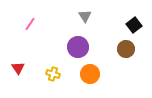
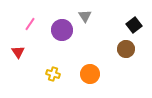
purple circle: moved 16 px left, 17 px up
red triangle: moved 16 px up
